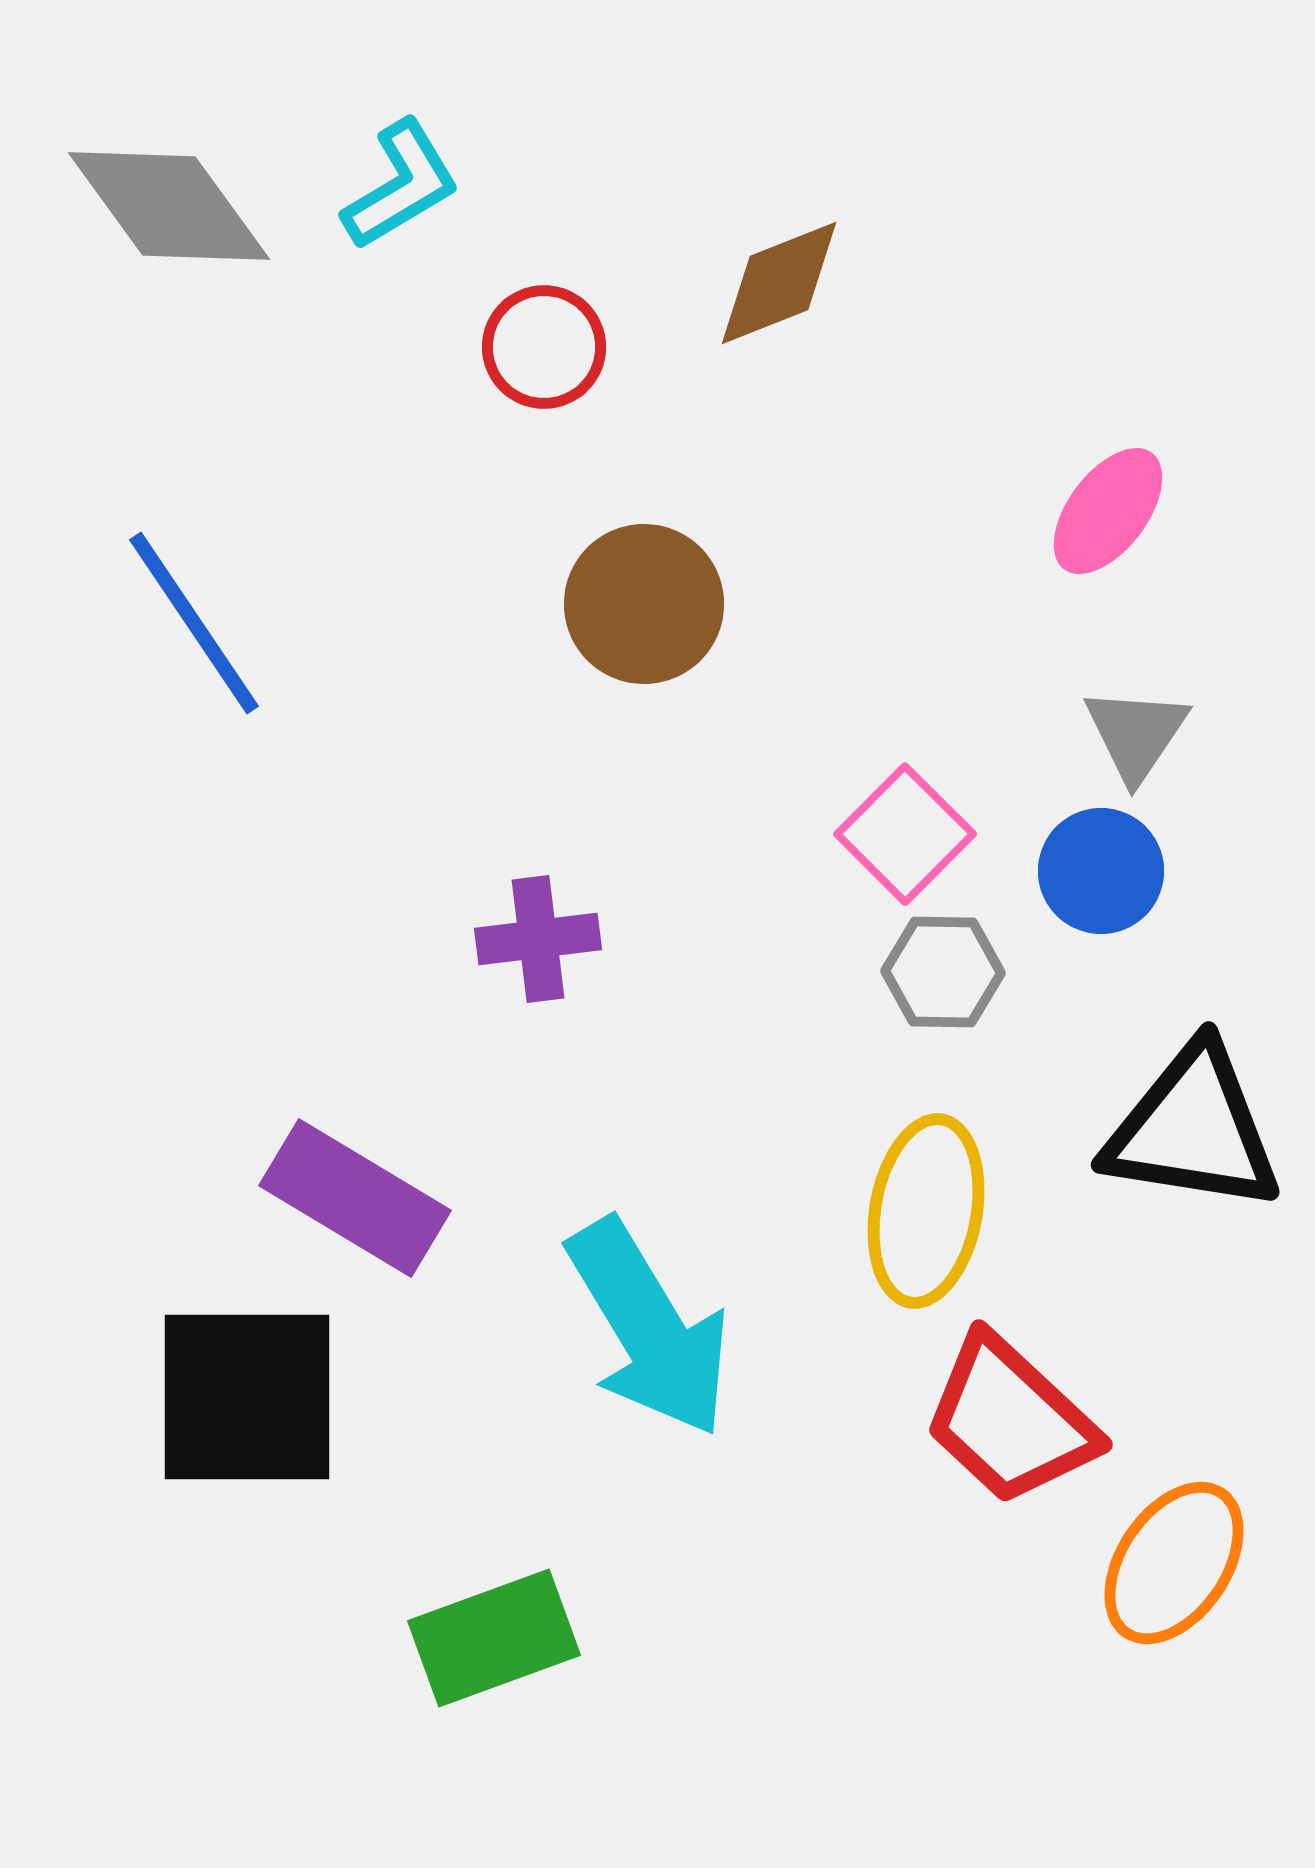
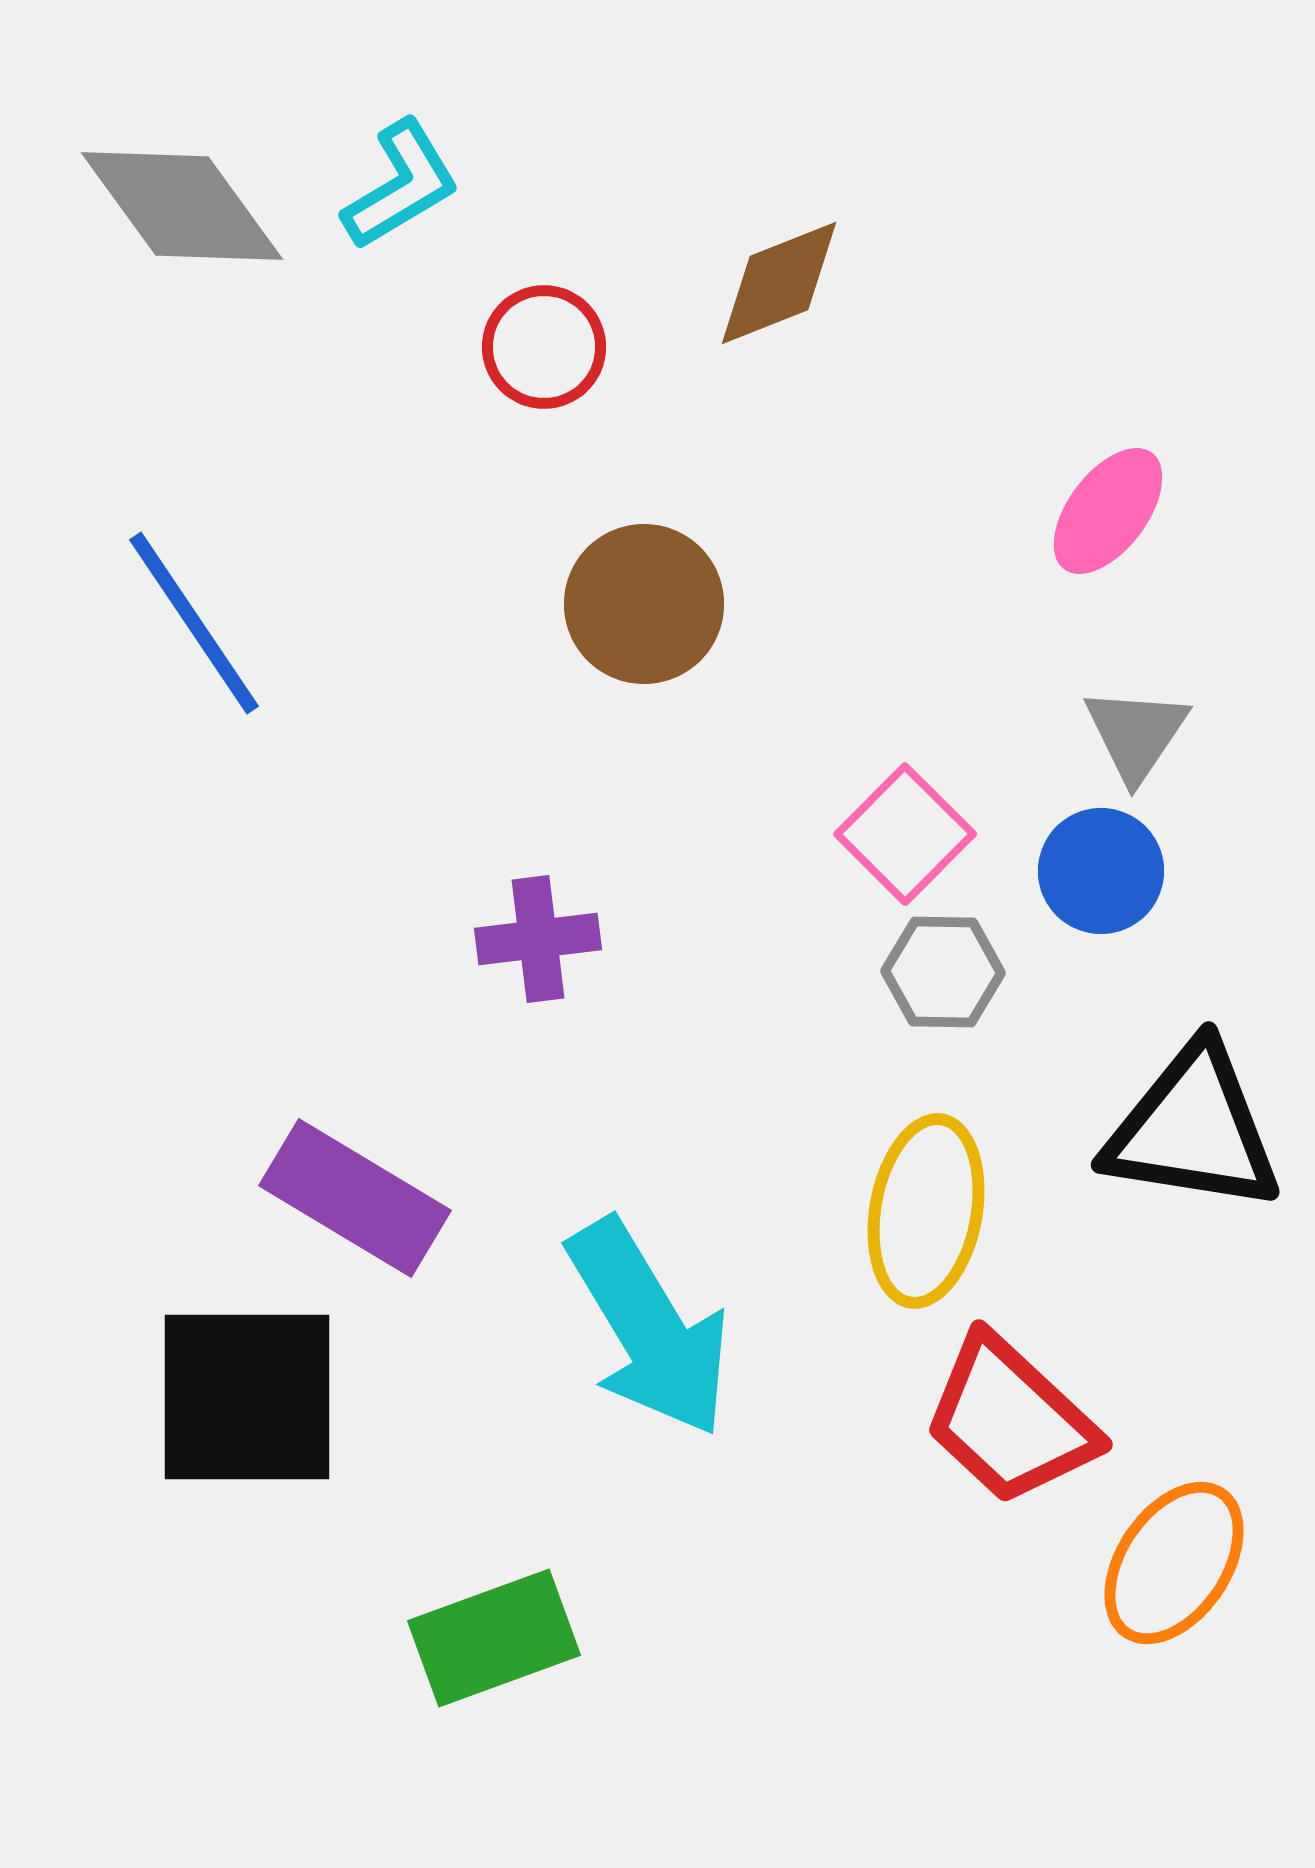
gray diamond: moved 13 px right
